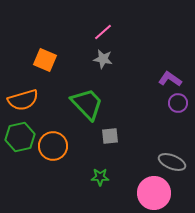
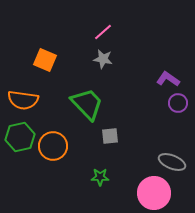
purple L-shape: moved 2 px left
orange semicircle: rotated 24 degrees clockwise
